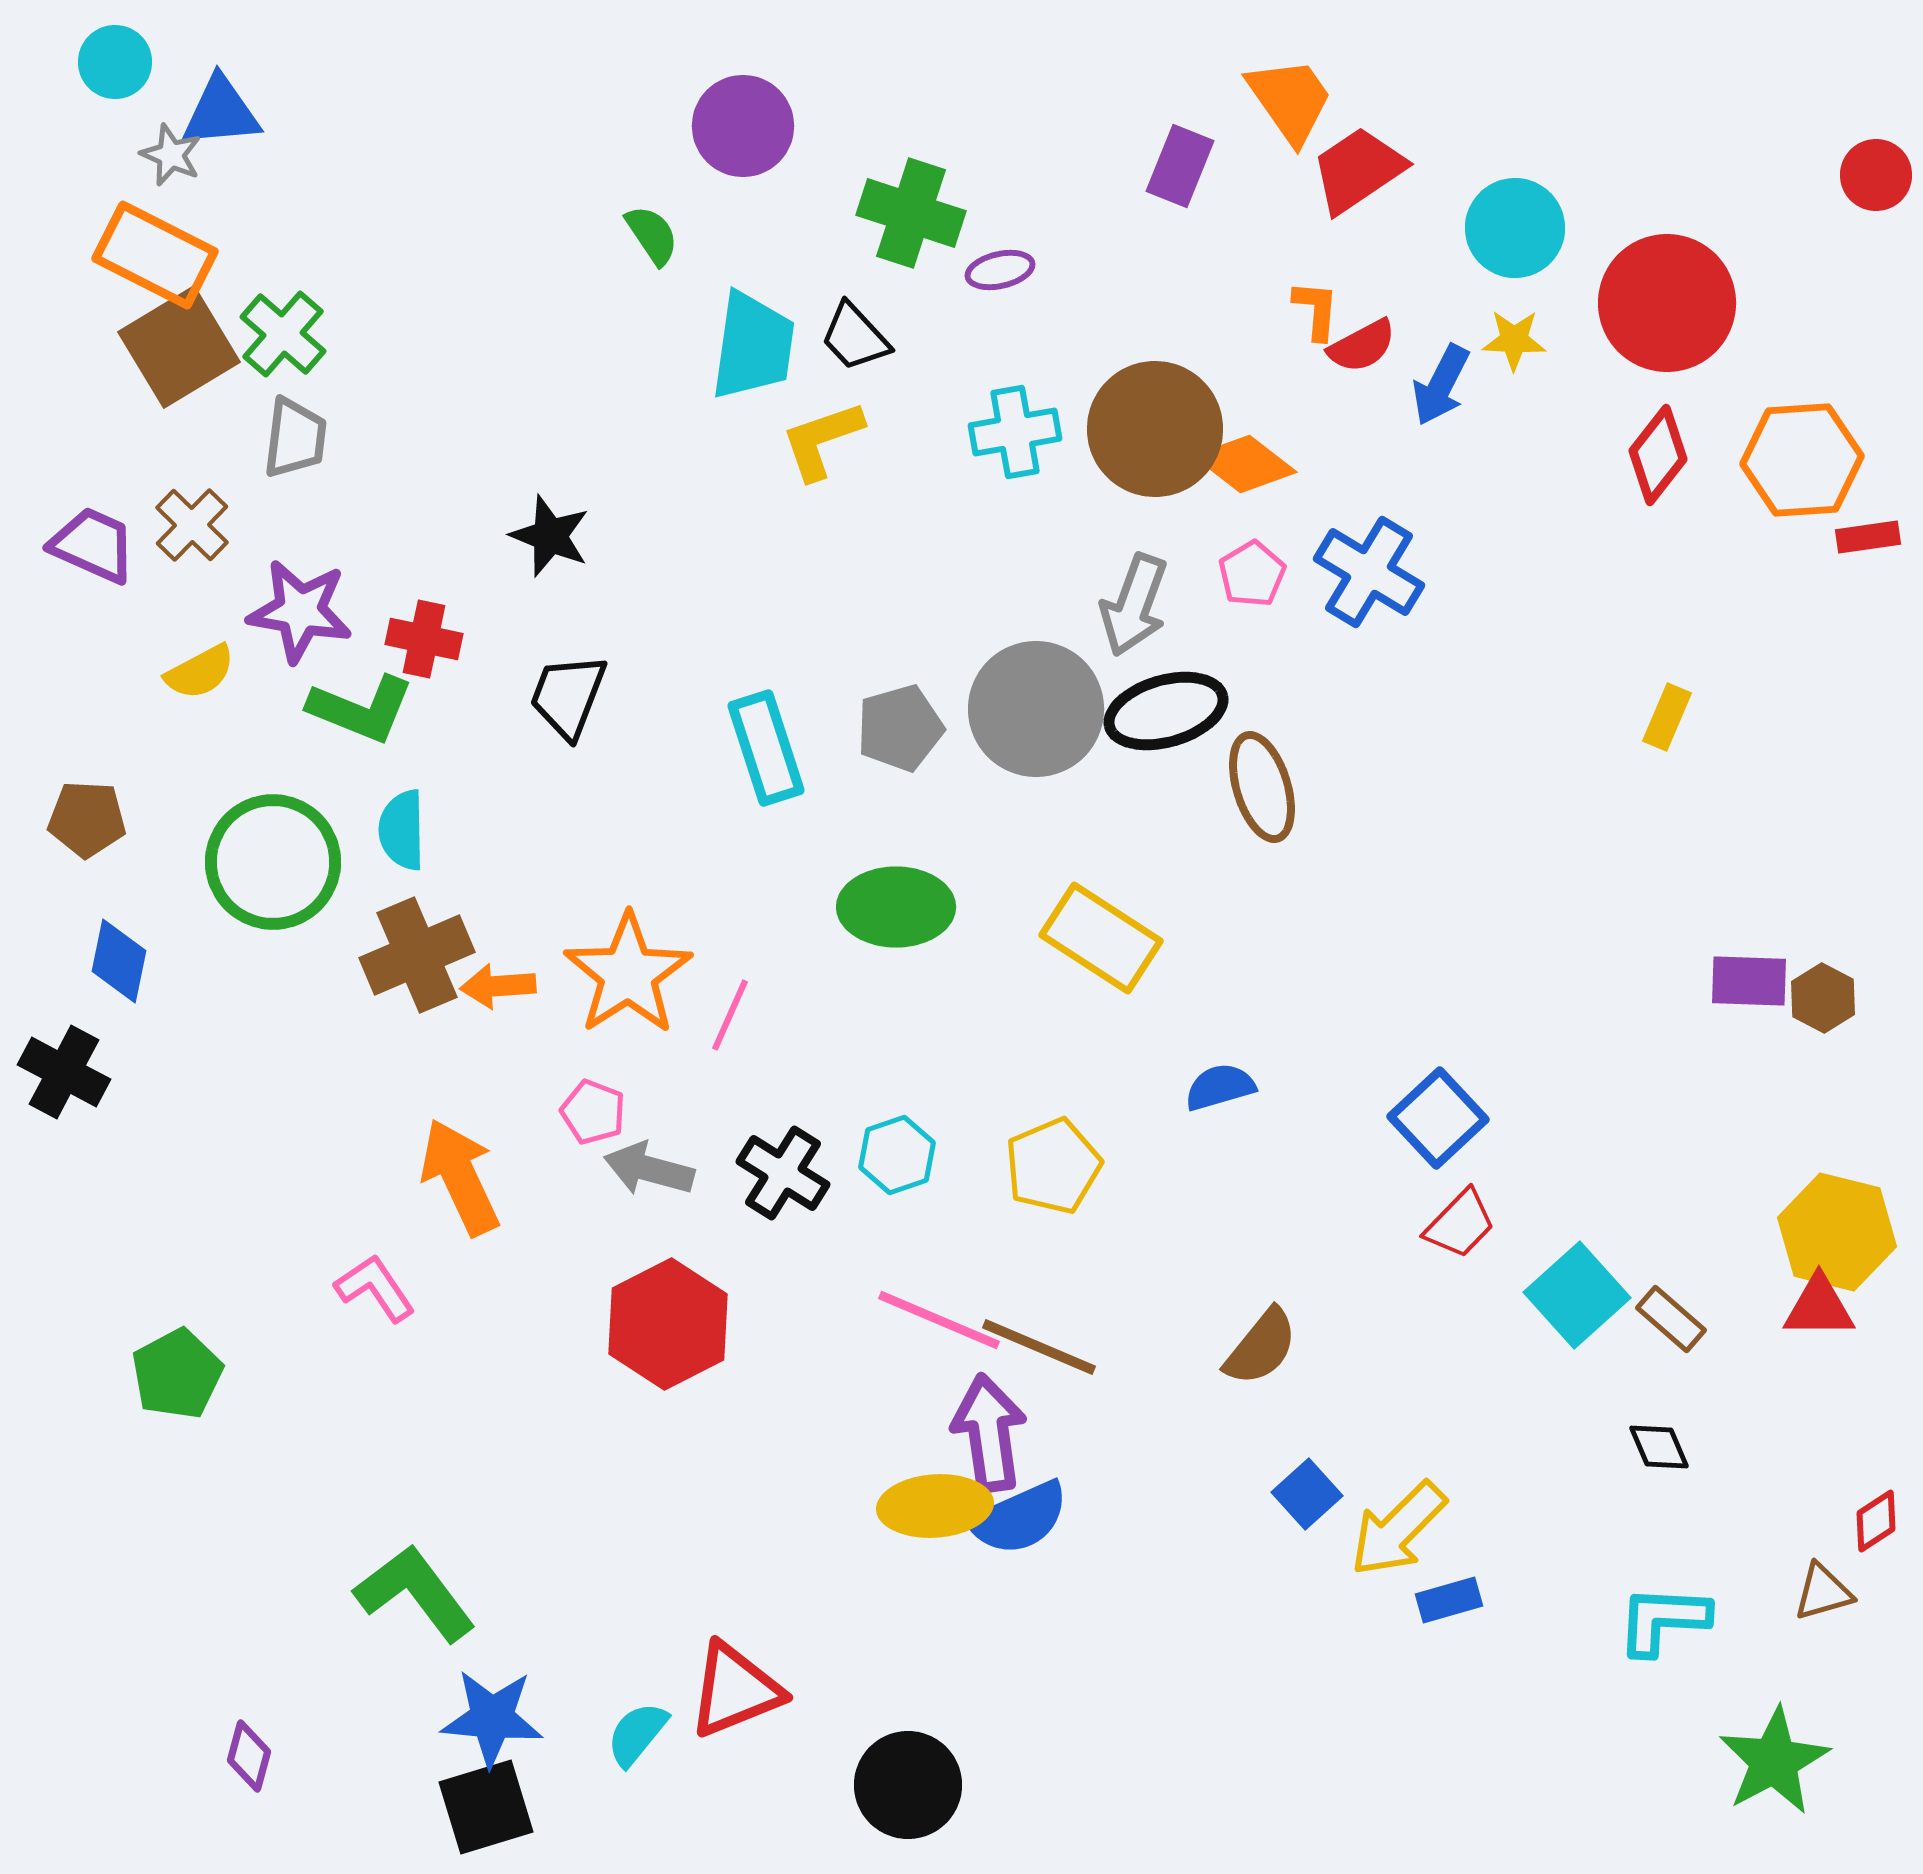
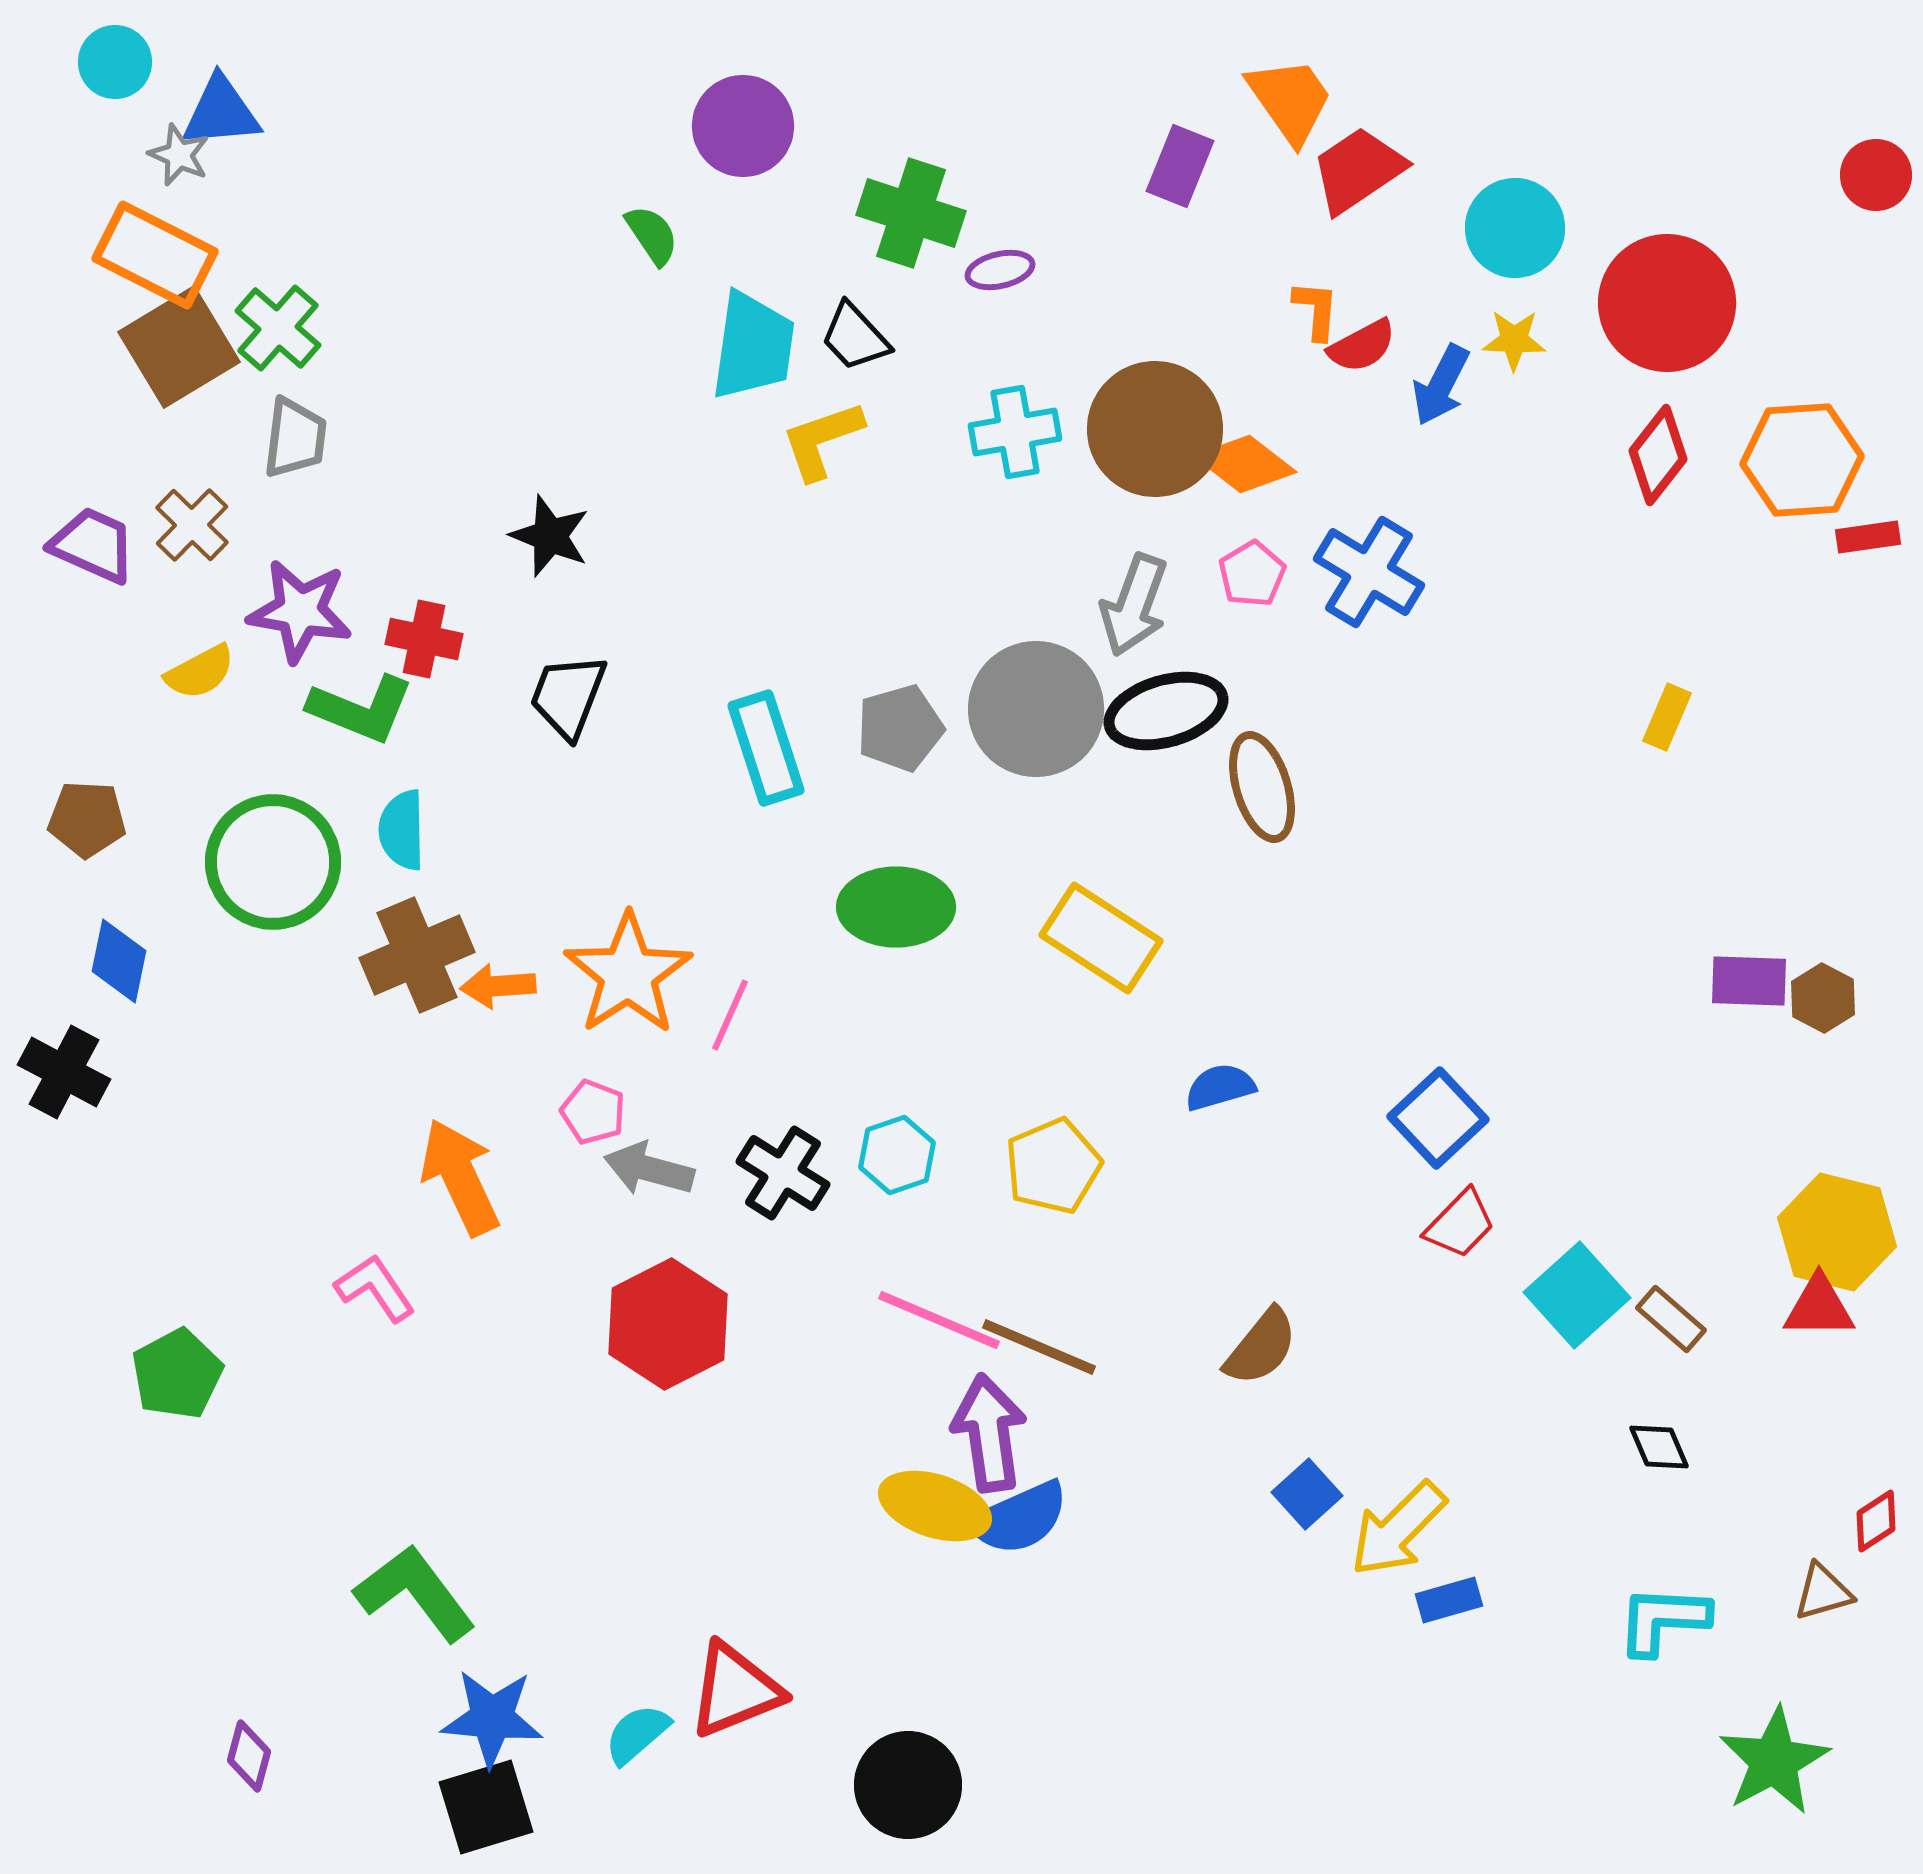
gray star at (171, 155): moved 8 px right
green cross at (283, 334): moved 5 px left, 6 px up
yellow ellipse at (935, 1506): rotated 22 degrees clockwise
cyan semicircle at (637, 1734): rotated 10 degrees clockwise
